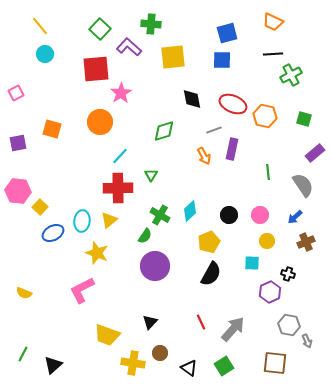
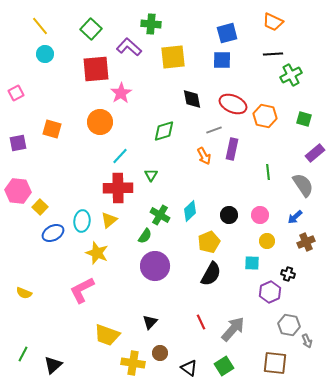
green square at (100, 29): moved 9 px left
